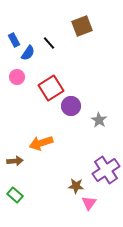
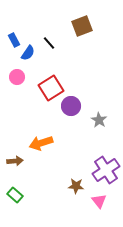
pink triangle: moved 10 px right, 2 px up; rotated 14 degrees counterclockwise
